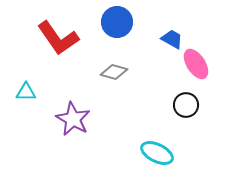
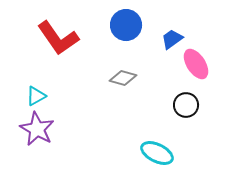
blue circle: moved 9 px right, 3 px down
blue trapezoid: rotated 65 degrees counterclockwise
gray diamond: moved 9 px right, 6 px down
cyan triangle: moved 10 px right, 4 px down; rotated 30 degrees counterclockwise
purple star: moved 36 px left, 10 px down
